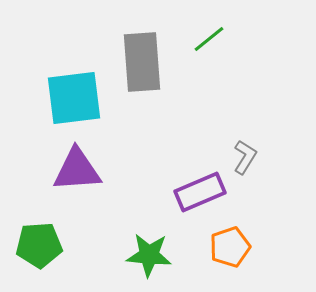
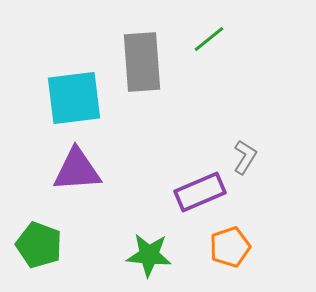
green pentagon: rotated 24 degrees clockwise
